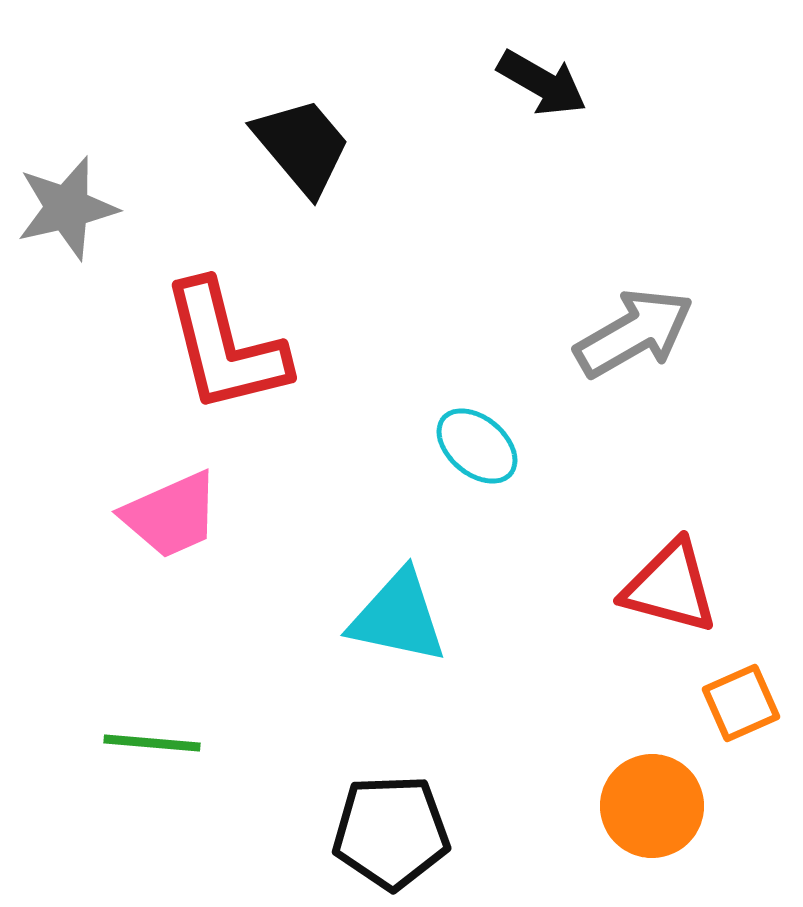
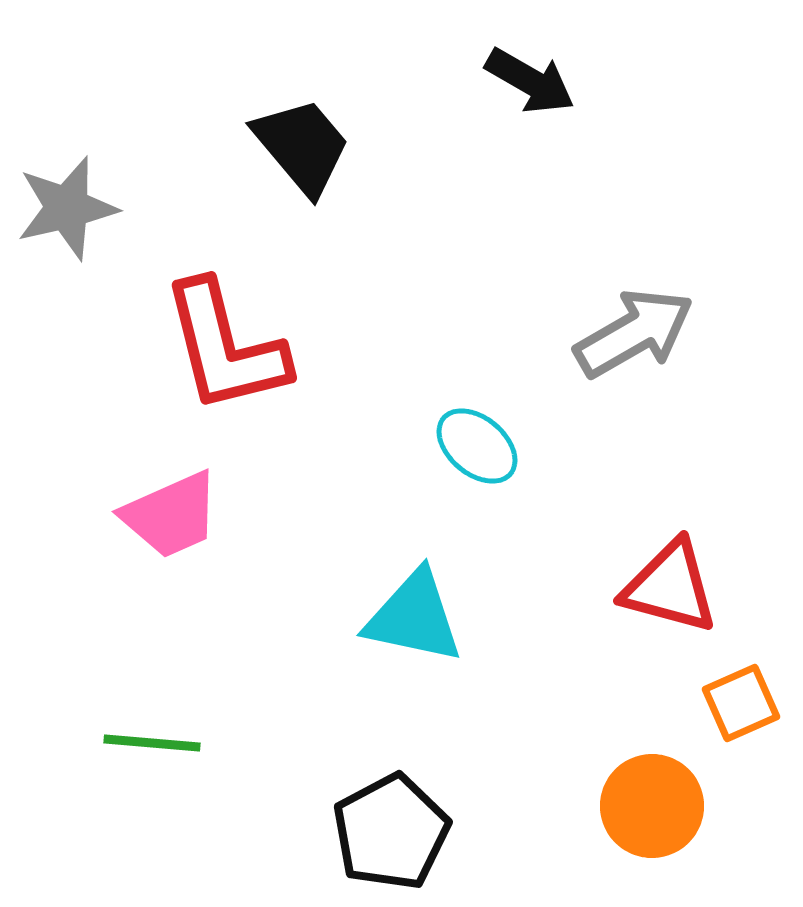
black arrow: moved 12 px left, 2 px up
cyan triangle: moved 16 px right
black pentagon: rotated 26 degrees counterclockwise
